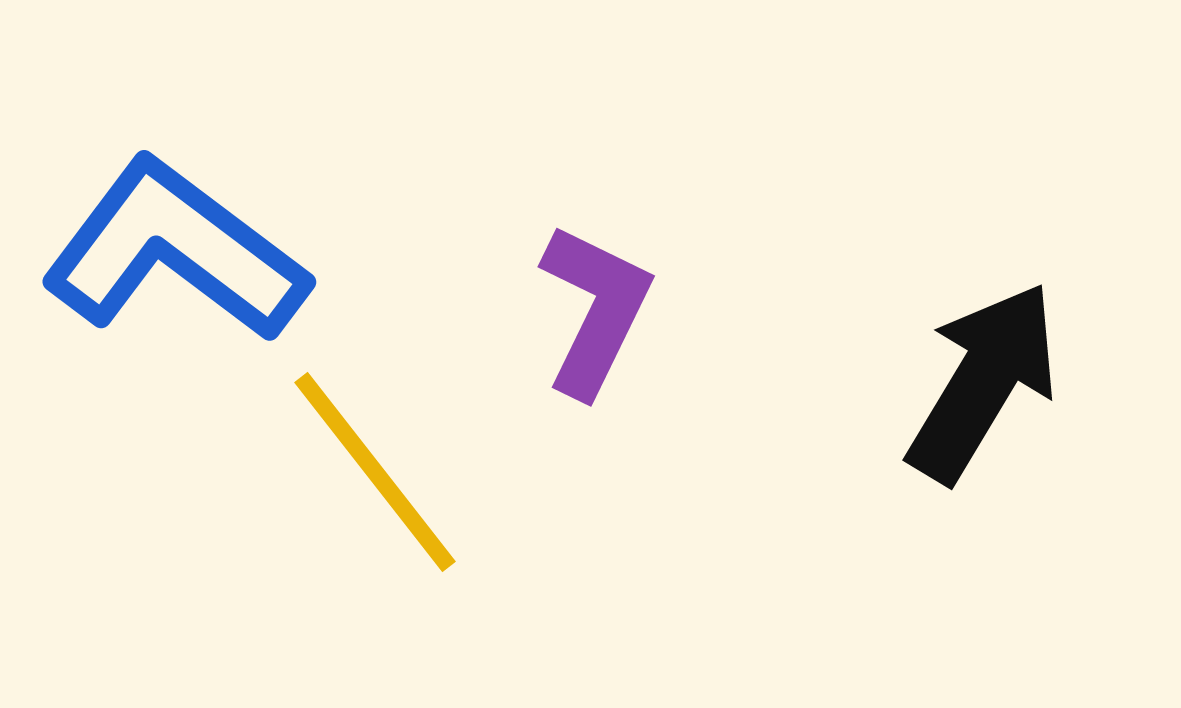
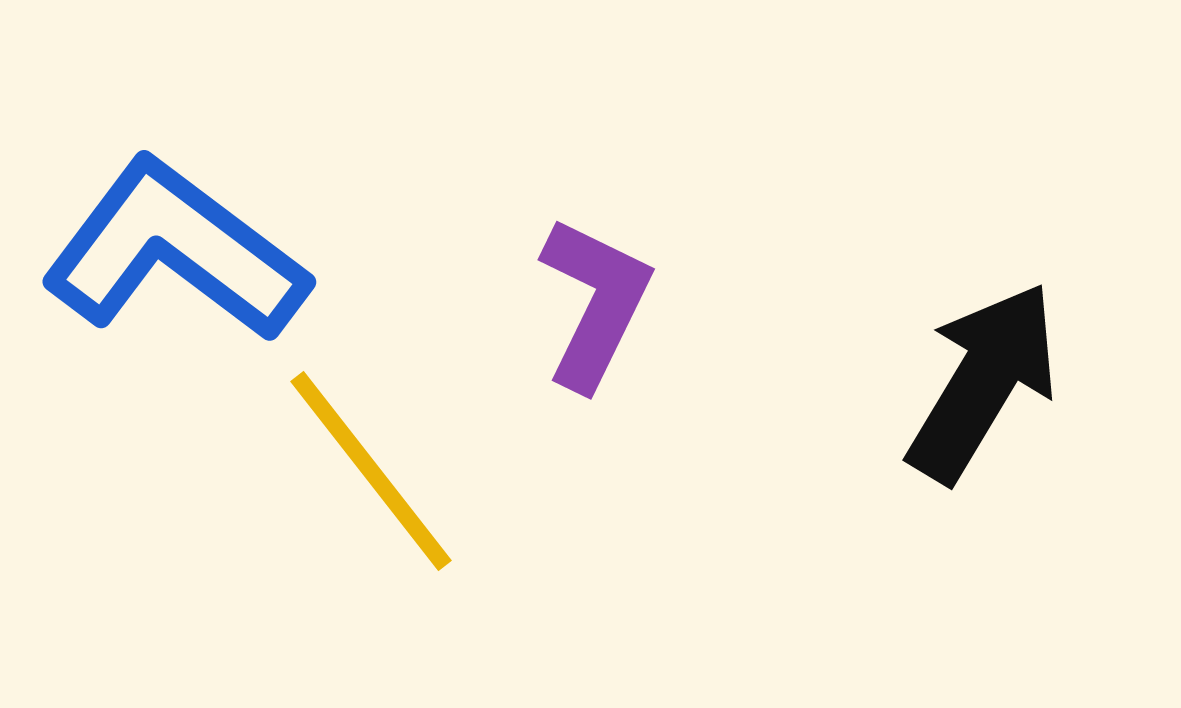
purple L-shape: moved 7 px up
yellow line: moved 4 px left, 1 px up
